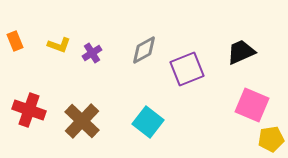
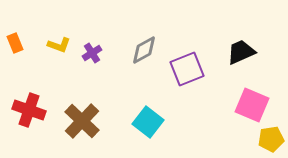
orange rectangle: moved 2 px down
